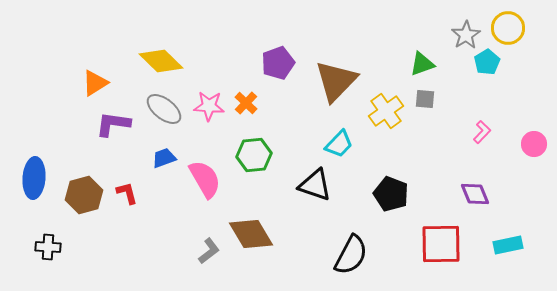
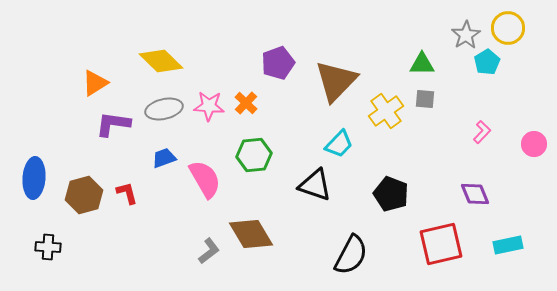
green triangle: rotated 20 degrees clockwise
gray ellipse: rotated 51 degrees counterclockwise
red square: rotated 12 degrees counterclockwise
